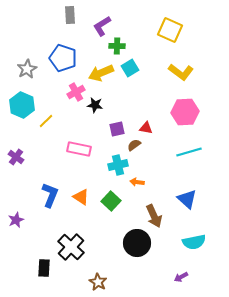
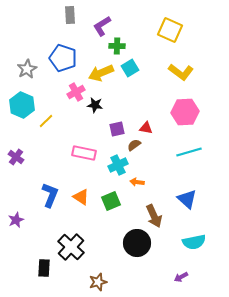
pink rectangle: moved 5 px right, 4 px down
cyan cross: rotated 12 degrees counterclockwise
green square: rotated 24 degrees clockwise
brown star: rotated 24 degrees clockwise
